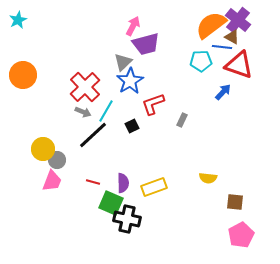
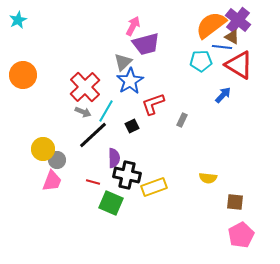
red triangle: rotated 12 degrees clockwise
blue arrow: moved 3 px down
purple semicircle: moved 9 px left, 25 px up
black cross: moved 44 px up
